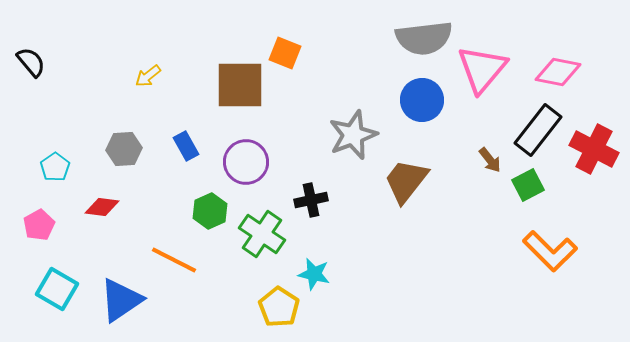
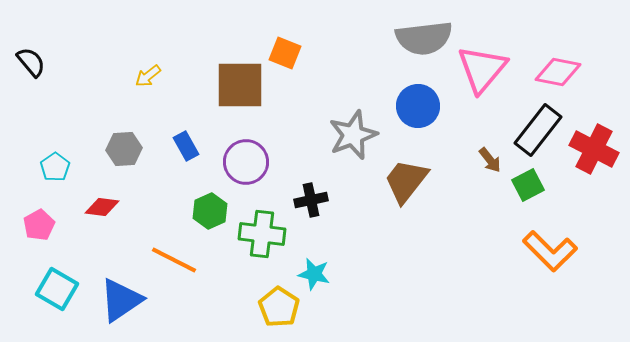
blue circle: moved 4 px left, 6 px down
green cross: rotated 27 degrees counterclockwise
